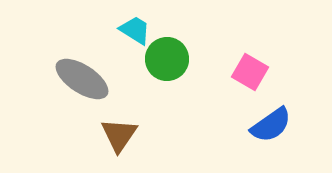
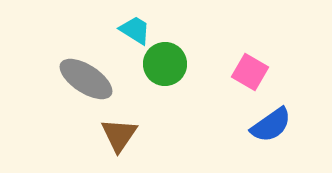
green circle: moved 2 px left, 5 px down
gray ellipse: moved 4 px right
